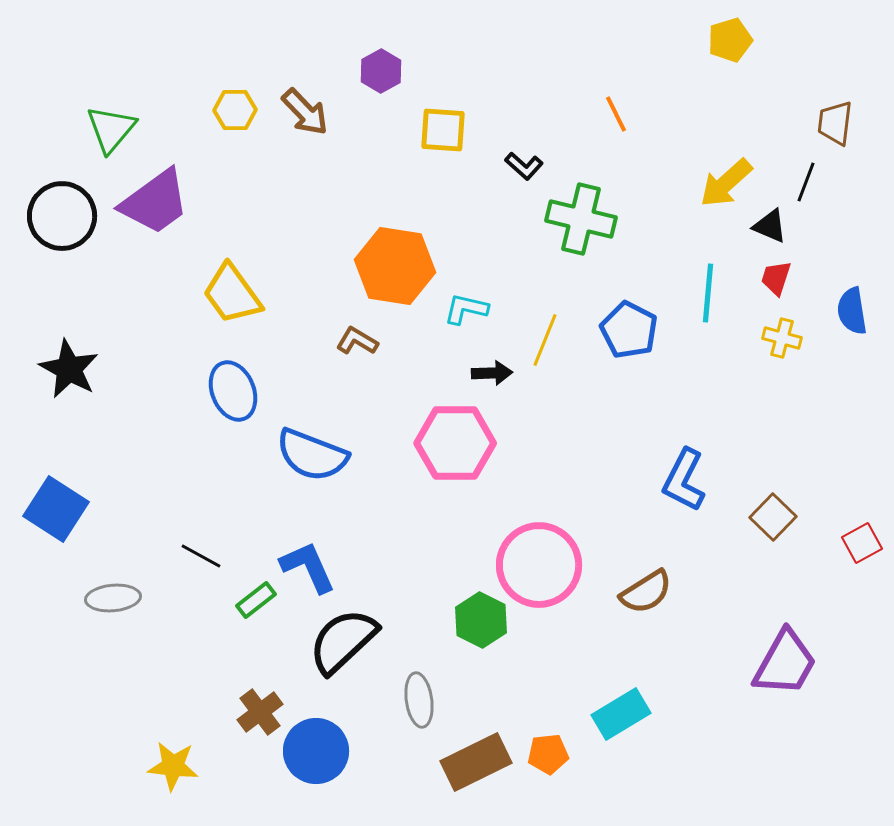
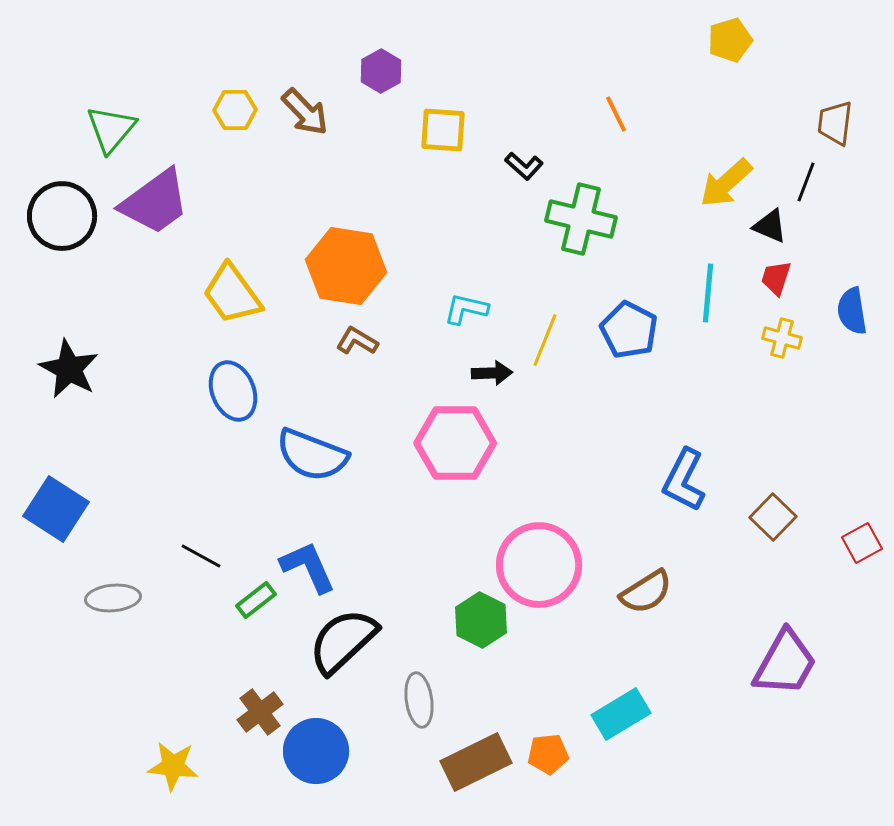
orange hexagon at (395, 266): moved 49 px left
